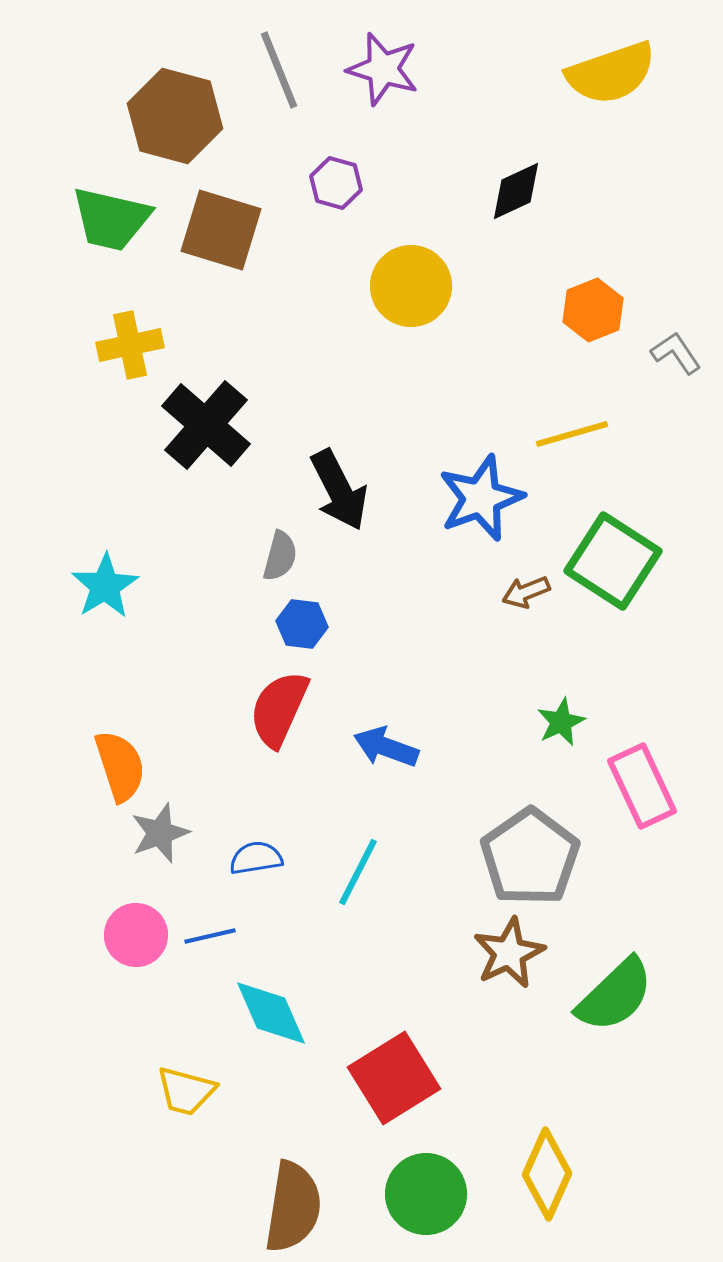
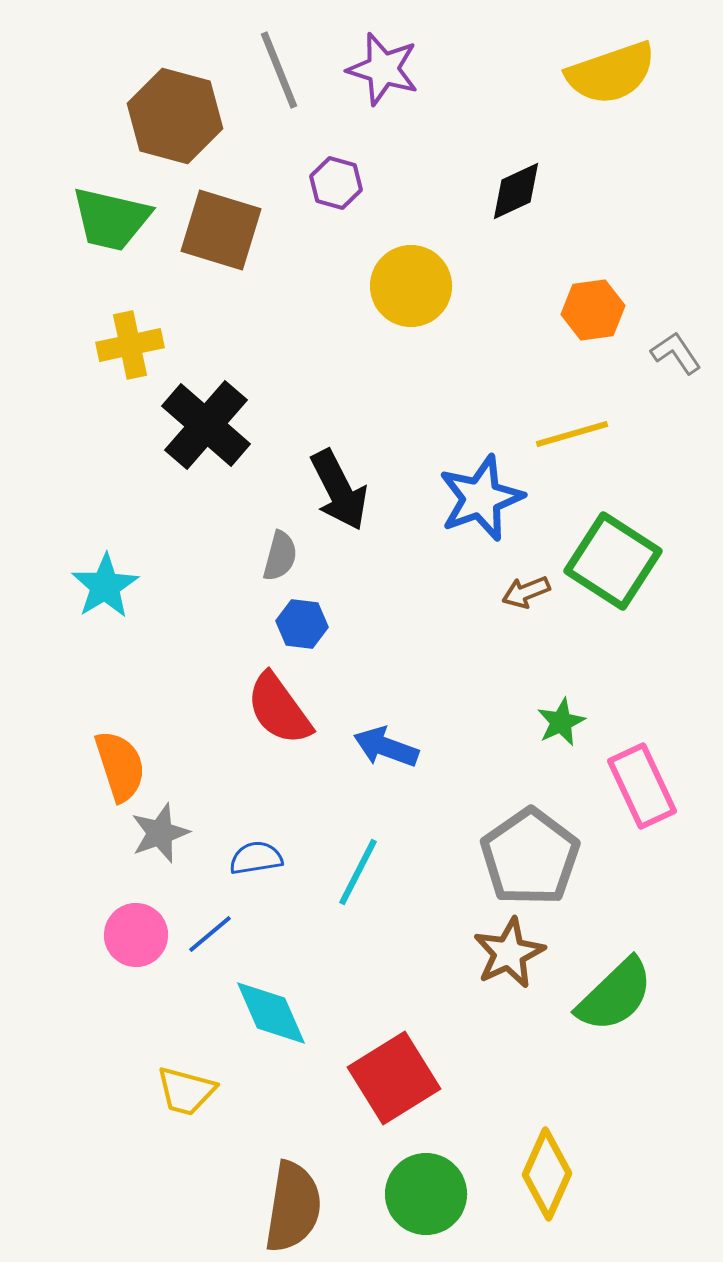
orange hexagon: rotated 14 degrees clockwise
red semicircle: rotated 60 degrees counterclockwise
blue line: moved 2 px up; rotated 27 degrees counterclockwise
